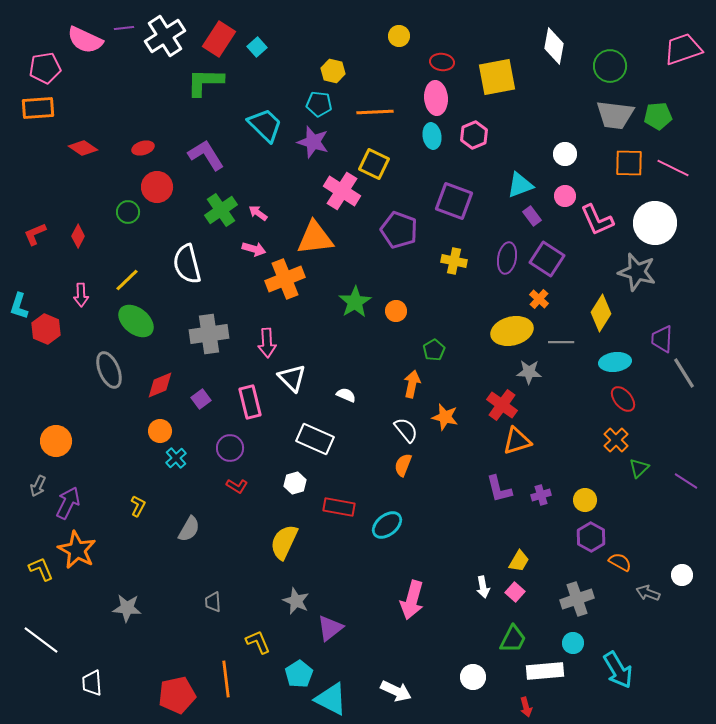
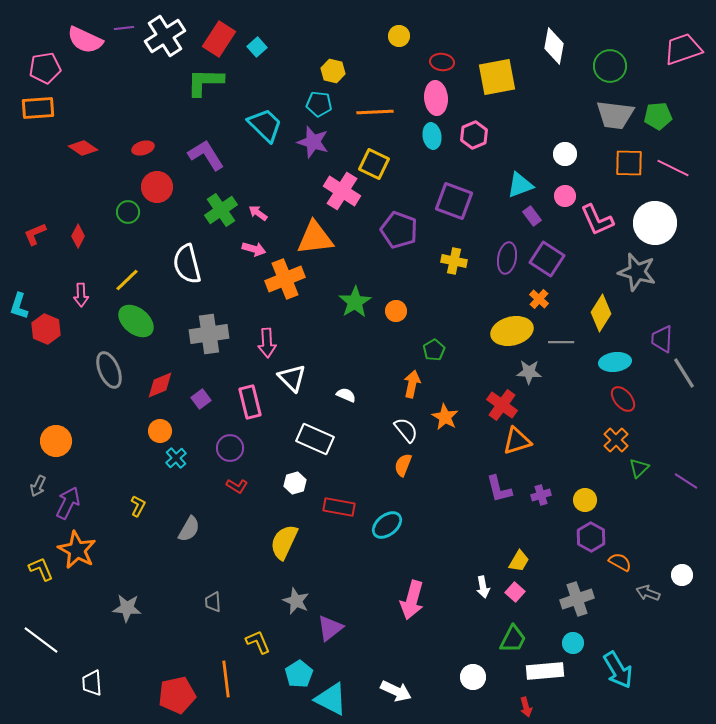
orange star at (445, 417): rotated 16 degrees clockwise
